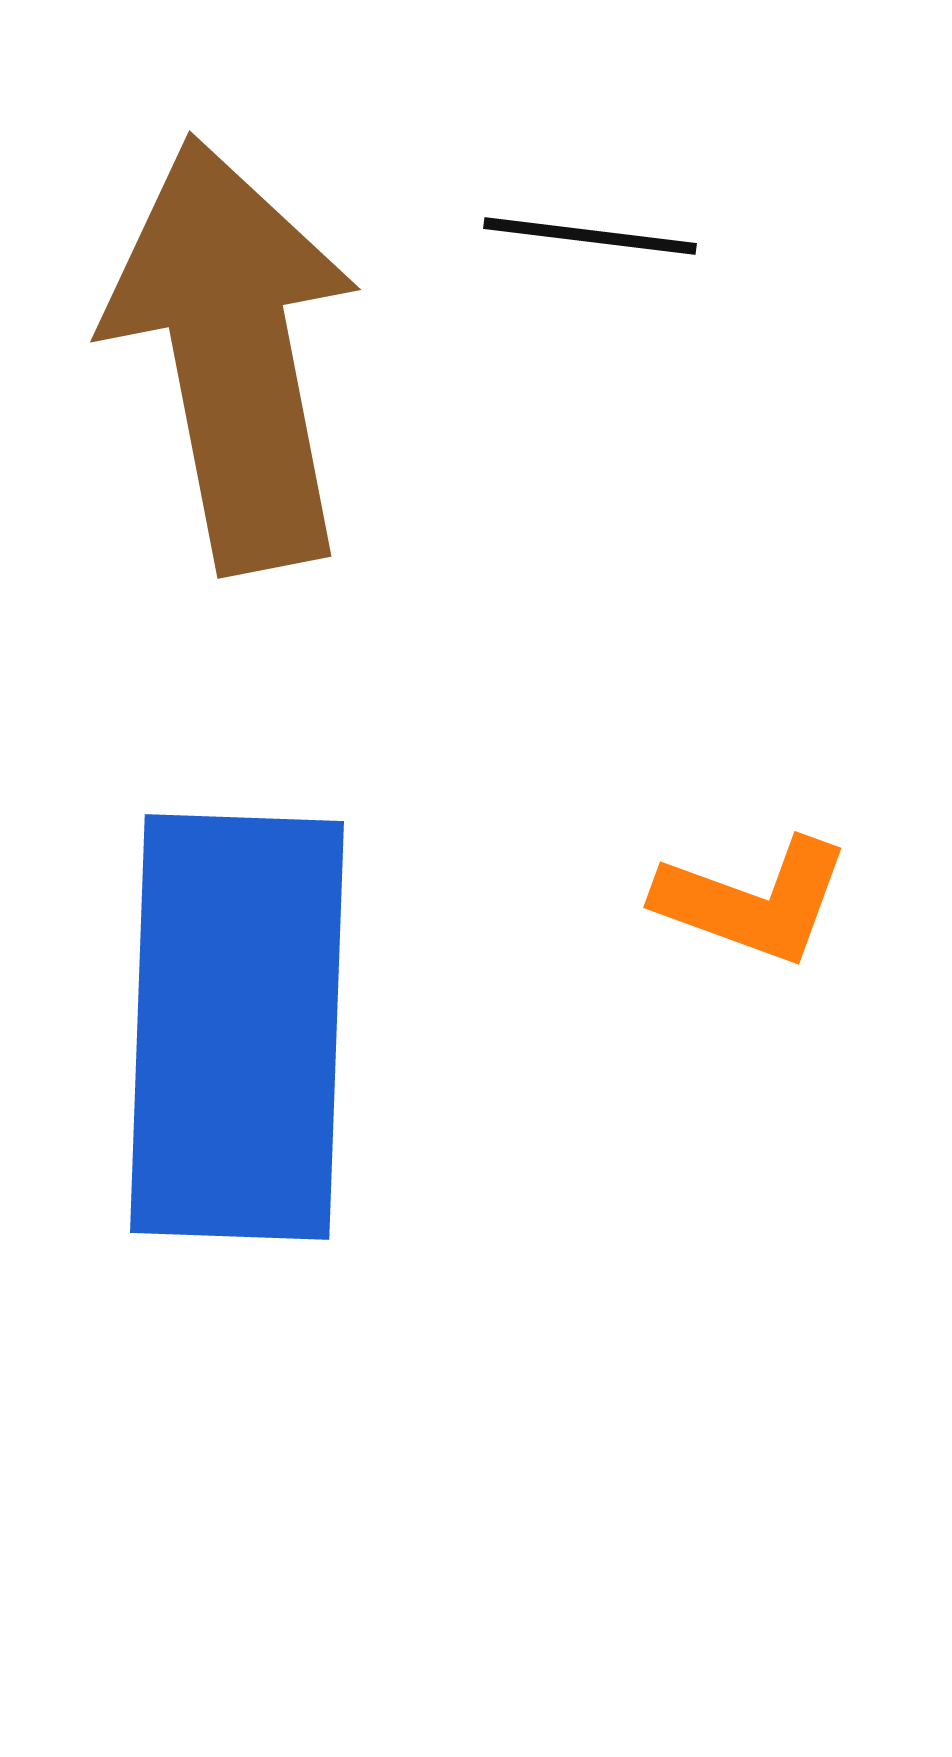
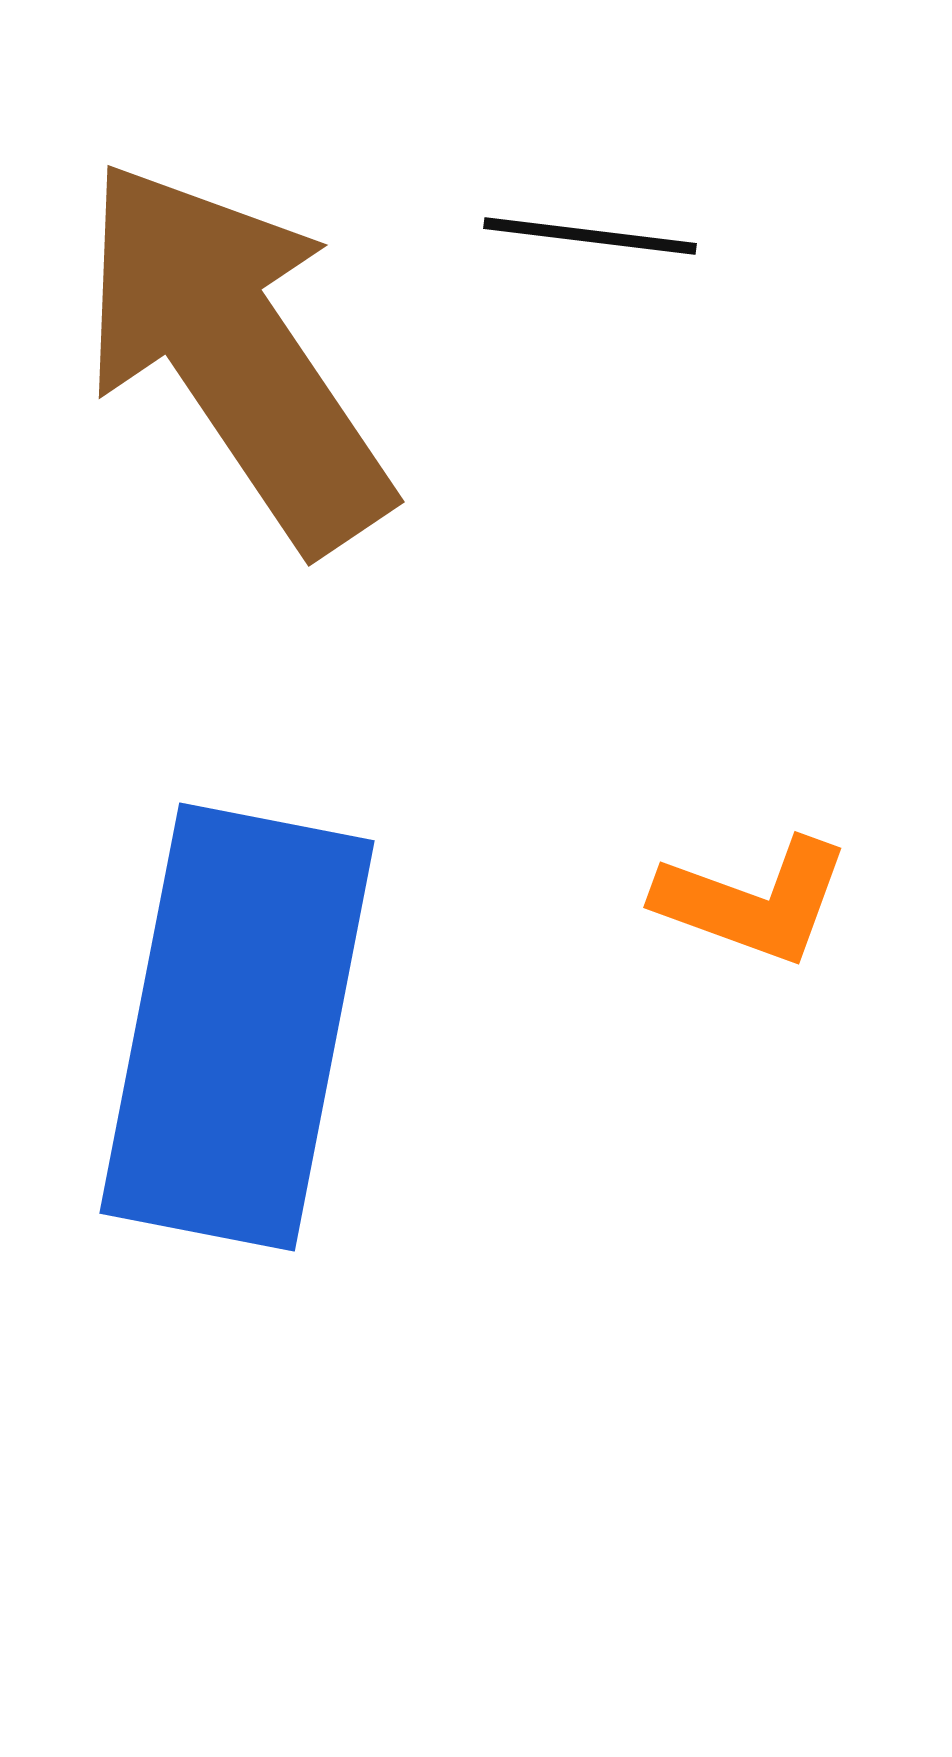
brown arrow: moved 2 px right; rotated 23 degrees counterclockwise
blue rectangle: rotated 9 degrees clockwise
